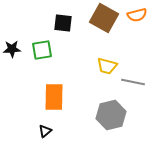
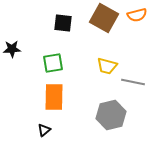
green square: moved 11 px right, 13 px down
black triangle: moved 1 px left, 1 px up
